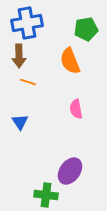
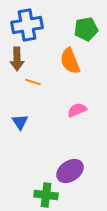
blue cross: moved 2 px down
brown arrow: moved 2 px left, 3 px down
orange line: moved 5 px right
pink semicircle: moved 1 px right, 1 px down; rotated 78 degrees clockwise
purple ellipse: rotated 20 degrees clockwise
